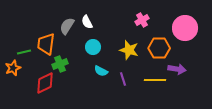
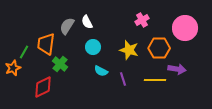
green line: rotated 48 degrees counterclockwise
green cross: rotated 28 degrees counterclockwise
red diamond: moved 2 px left, 4 px down
